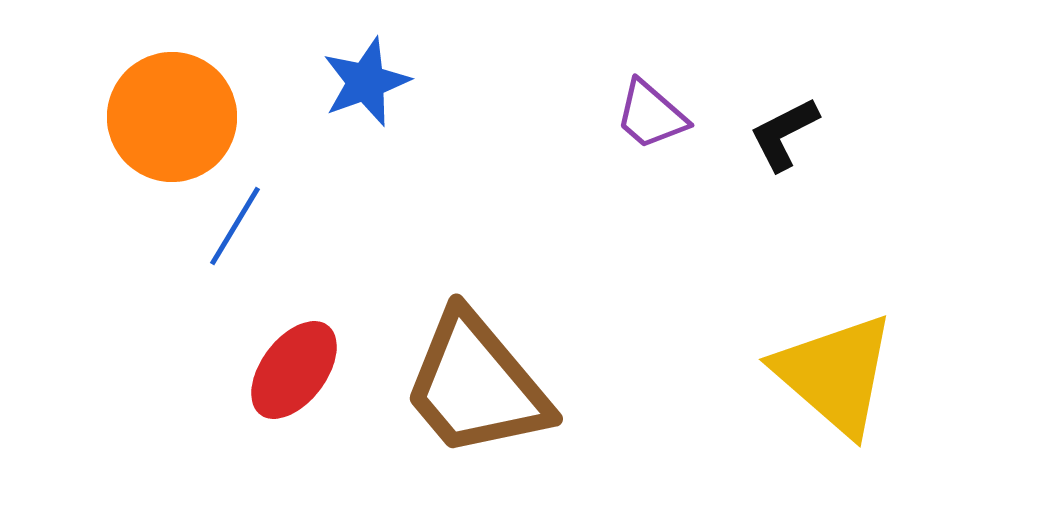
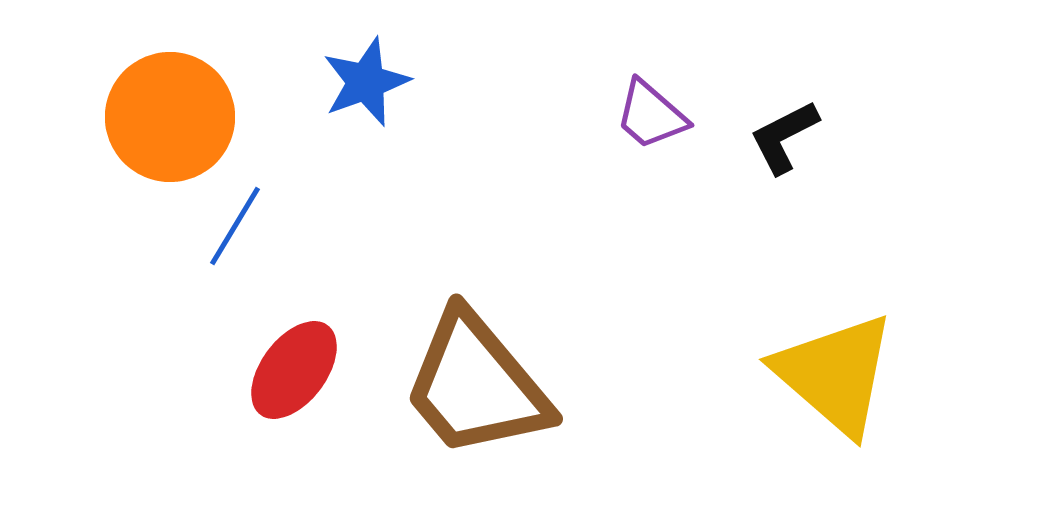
orange circle: moved 2 px left
black L-shape: moved 3 px down
